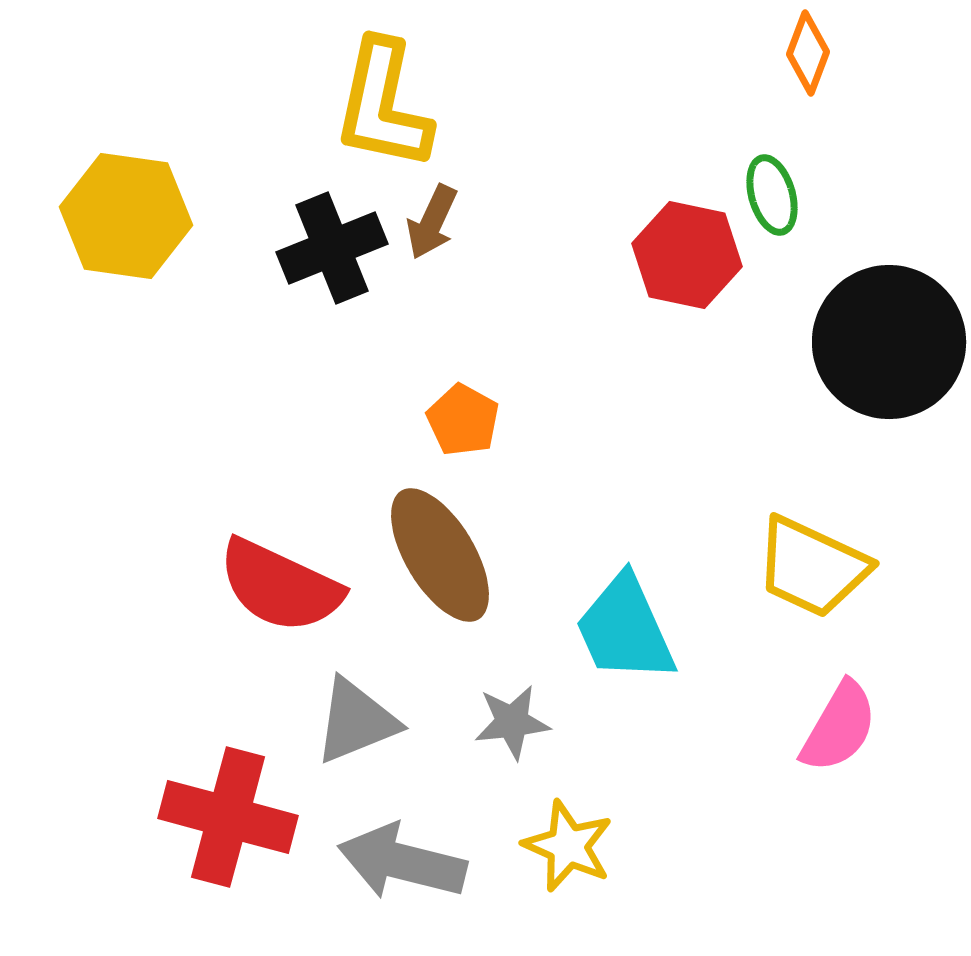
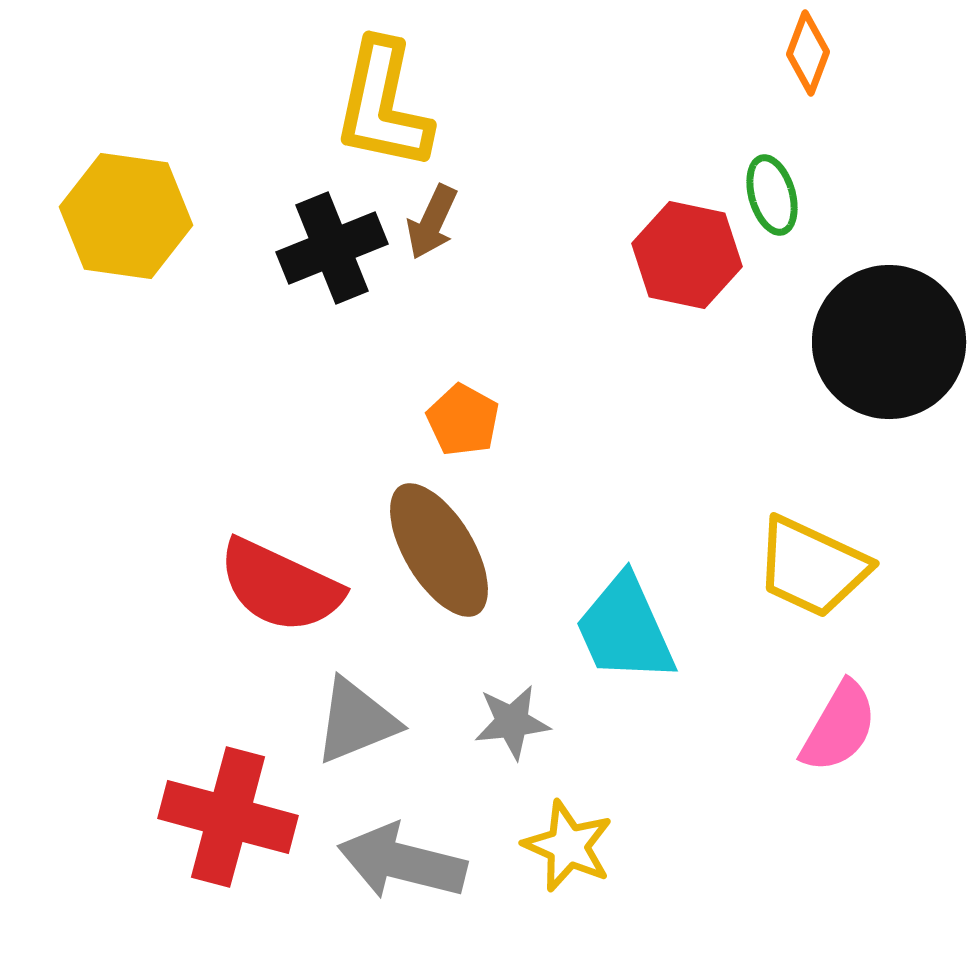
brown ellipse: moved 1 px left, 5 px up
